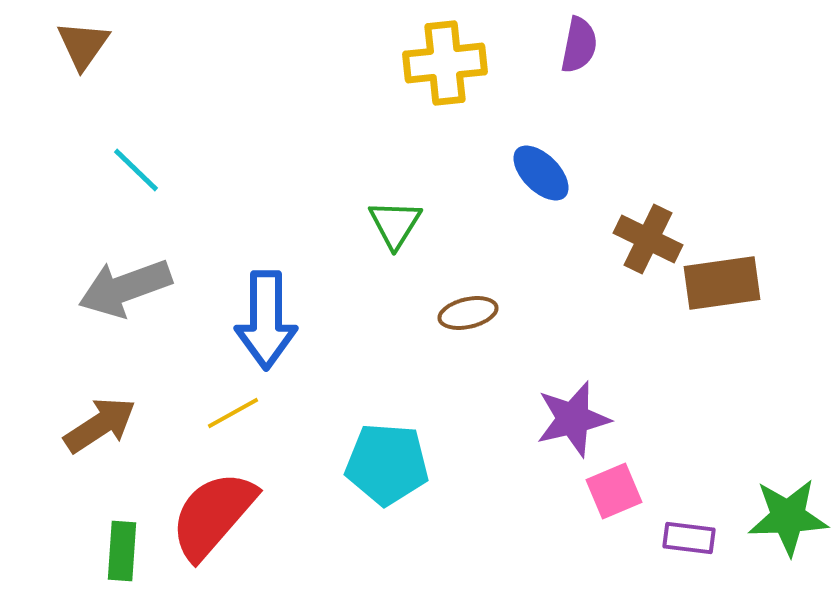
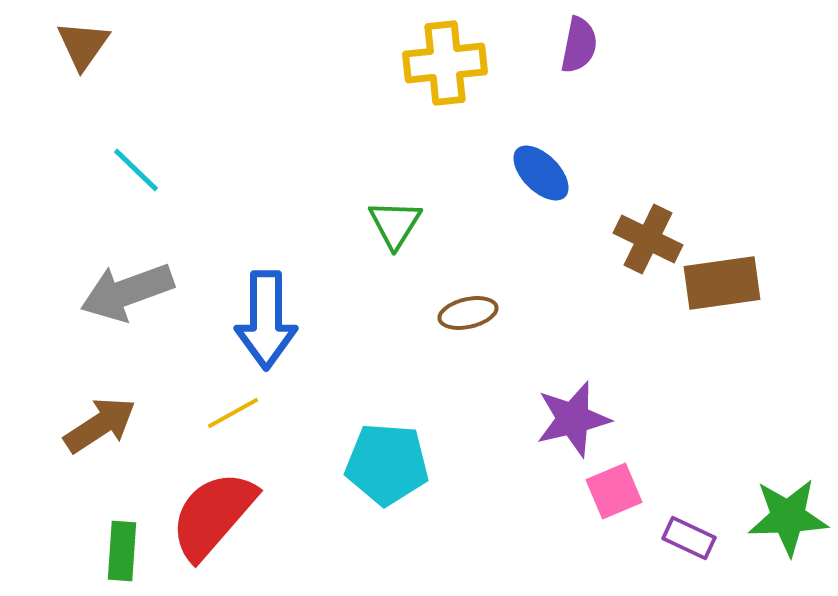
gray arrow: moved 2 px right, 4 px down
purple rectangle: rotated 18 degrees clockwise
